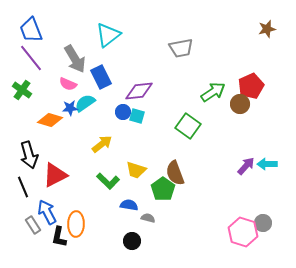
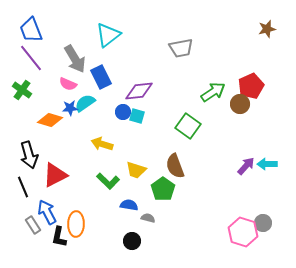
yellow arrow: rotated 125 degrees counterclockwise
brown semicircle: moved 7 px up
